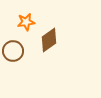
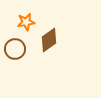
brown circle: moved 2 px right, 2 px up
